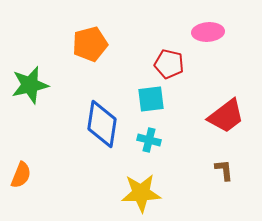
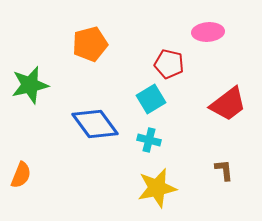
cyan square: rotated 24 degrees counterclockwise
red trapezoid: moved 2 px right, 12 px up
blue diamond: moved 7 px left; rotated 45 degrees counterclockwise
yellow star: moved 16 px right, 5 px up; rotated 9 degrees counterclockwise
